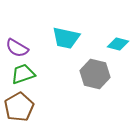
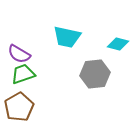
cyan trapezoid: moved 1 px right, 1 px up
purple semicircle: moved 2 px right, 6 px down
gray hexagon: rotated 20 degrees counterclockwise
